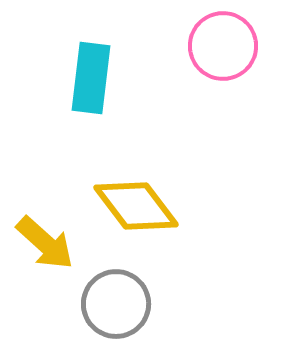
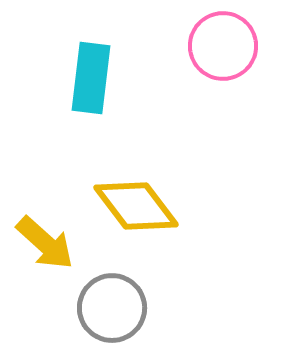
gray circle: moved 4 px left, 4 px down
